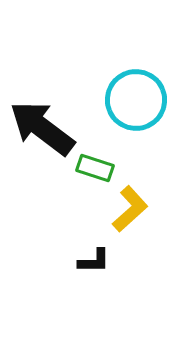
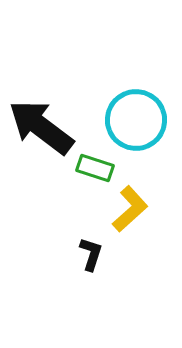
cyan circle: moved 20 px down
black arrow: moved 1 px left, 1 px up
black L-shape: moved 3 px left, 7 px up; rotated 72 degrees counterclockwise
